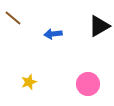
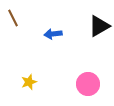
brown line: rotated 24 degrees clockwise
